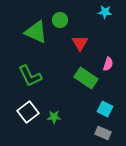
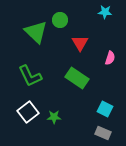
green triangle: rotated 20 degrees clockwise
pink semicircle: moved 2 px right, 6 px up
green rectangle: moved 9 px left
